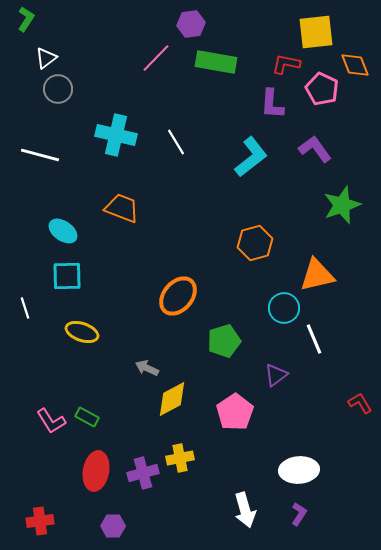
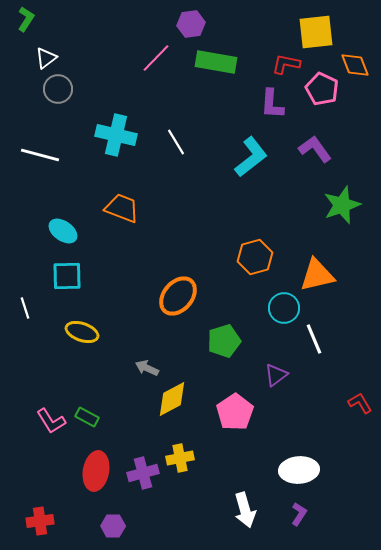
orange hexagon at (255, 243): moved 14 px down
